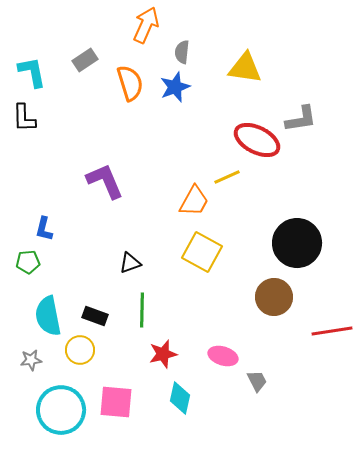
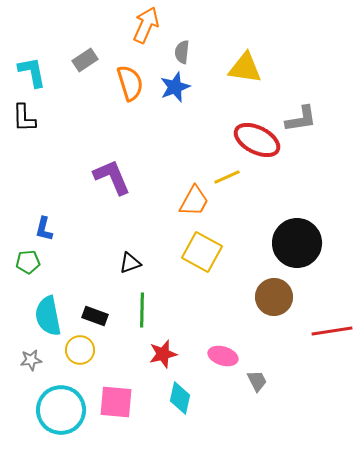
purple L-shape: moved 7 px right, 4 px up
